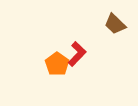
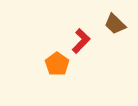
red L-shape: moved 4 px right, 13 px up
